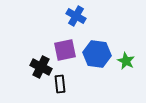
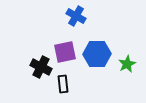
purple square: moved 2 px down
blue hexagon: rotated 8 degrees counterclockwise
green star: moved 1 px right, 3 px down; rotated 18 degrees clockwise
black rectangle: moved 3 px right
